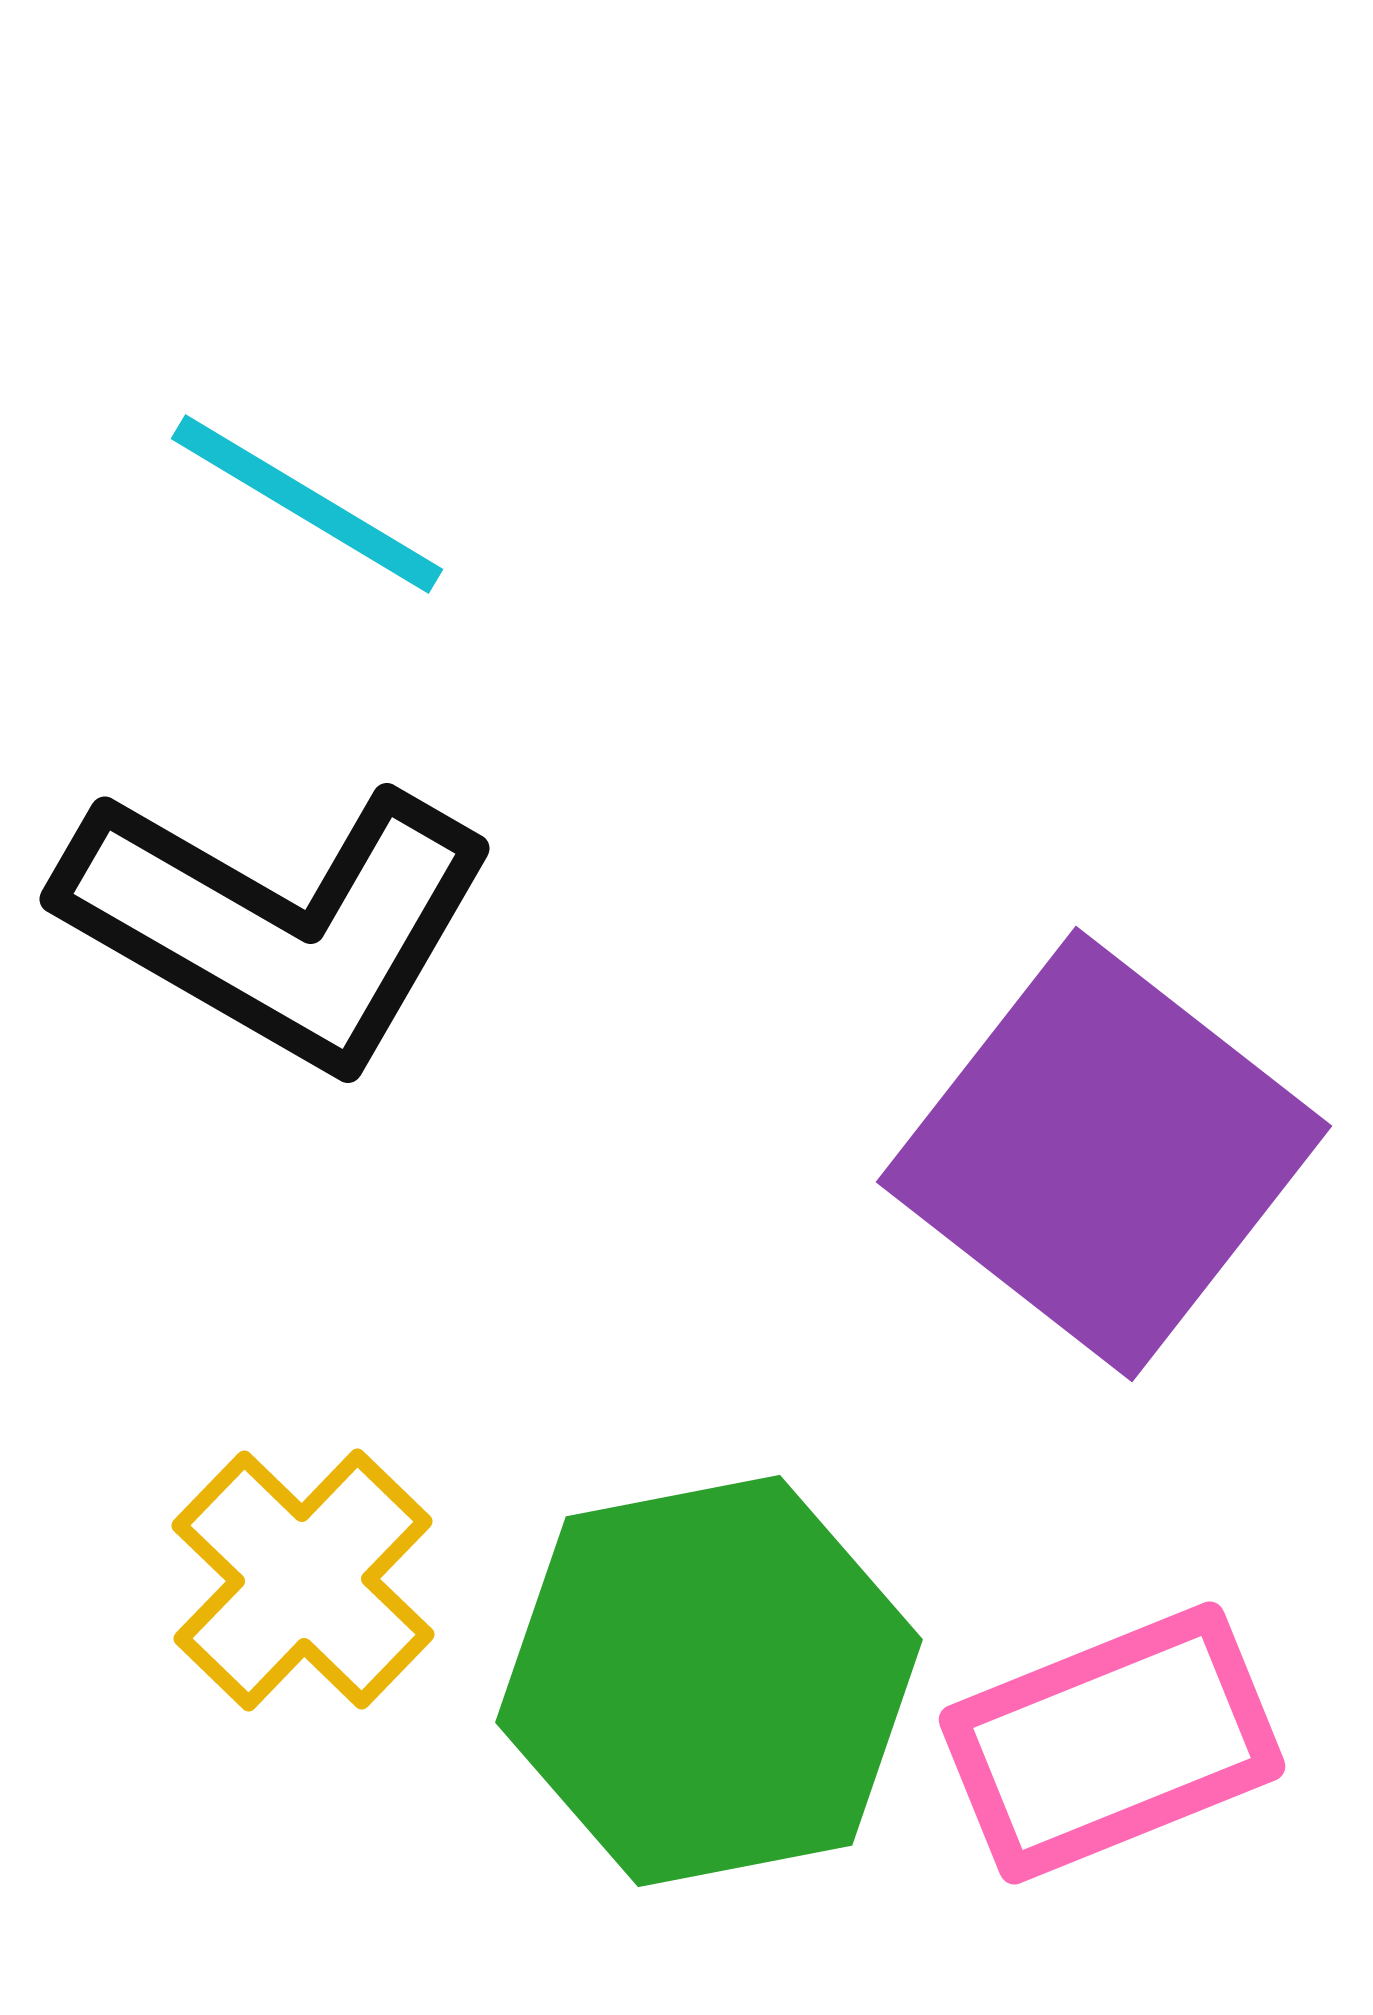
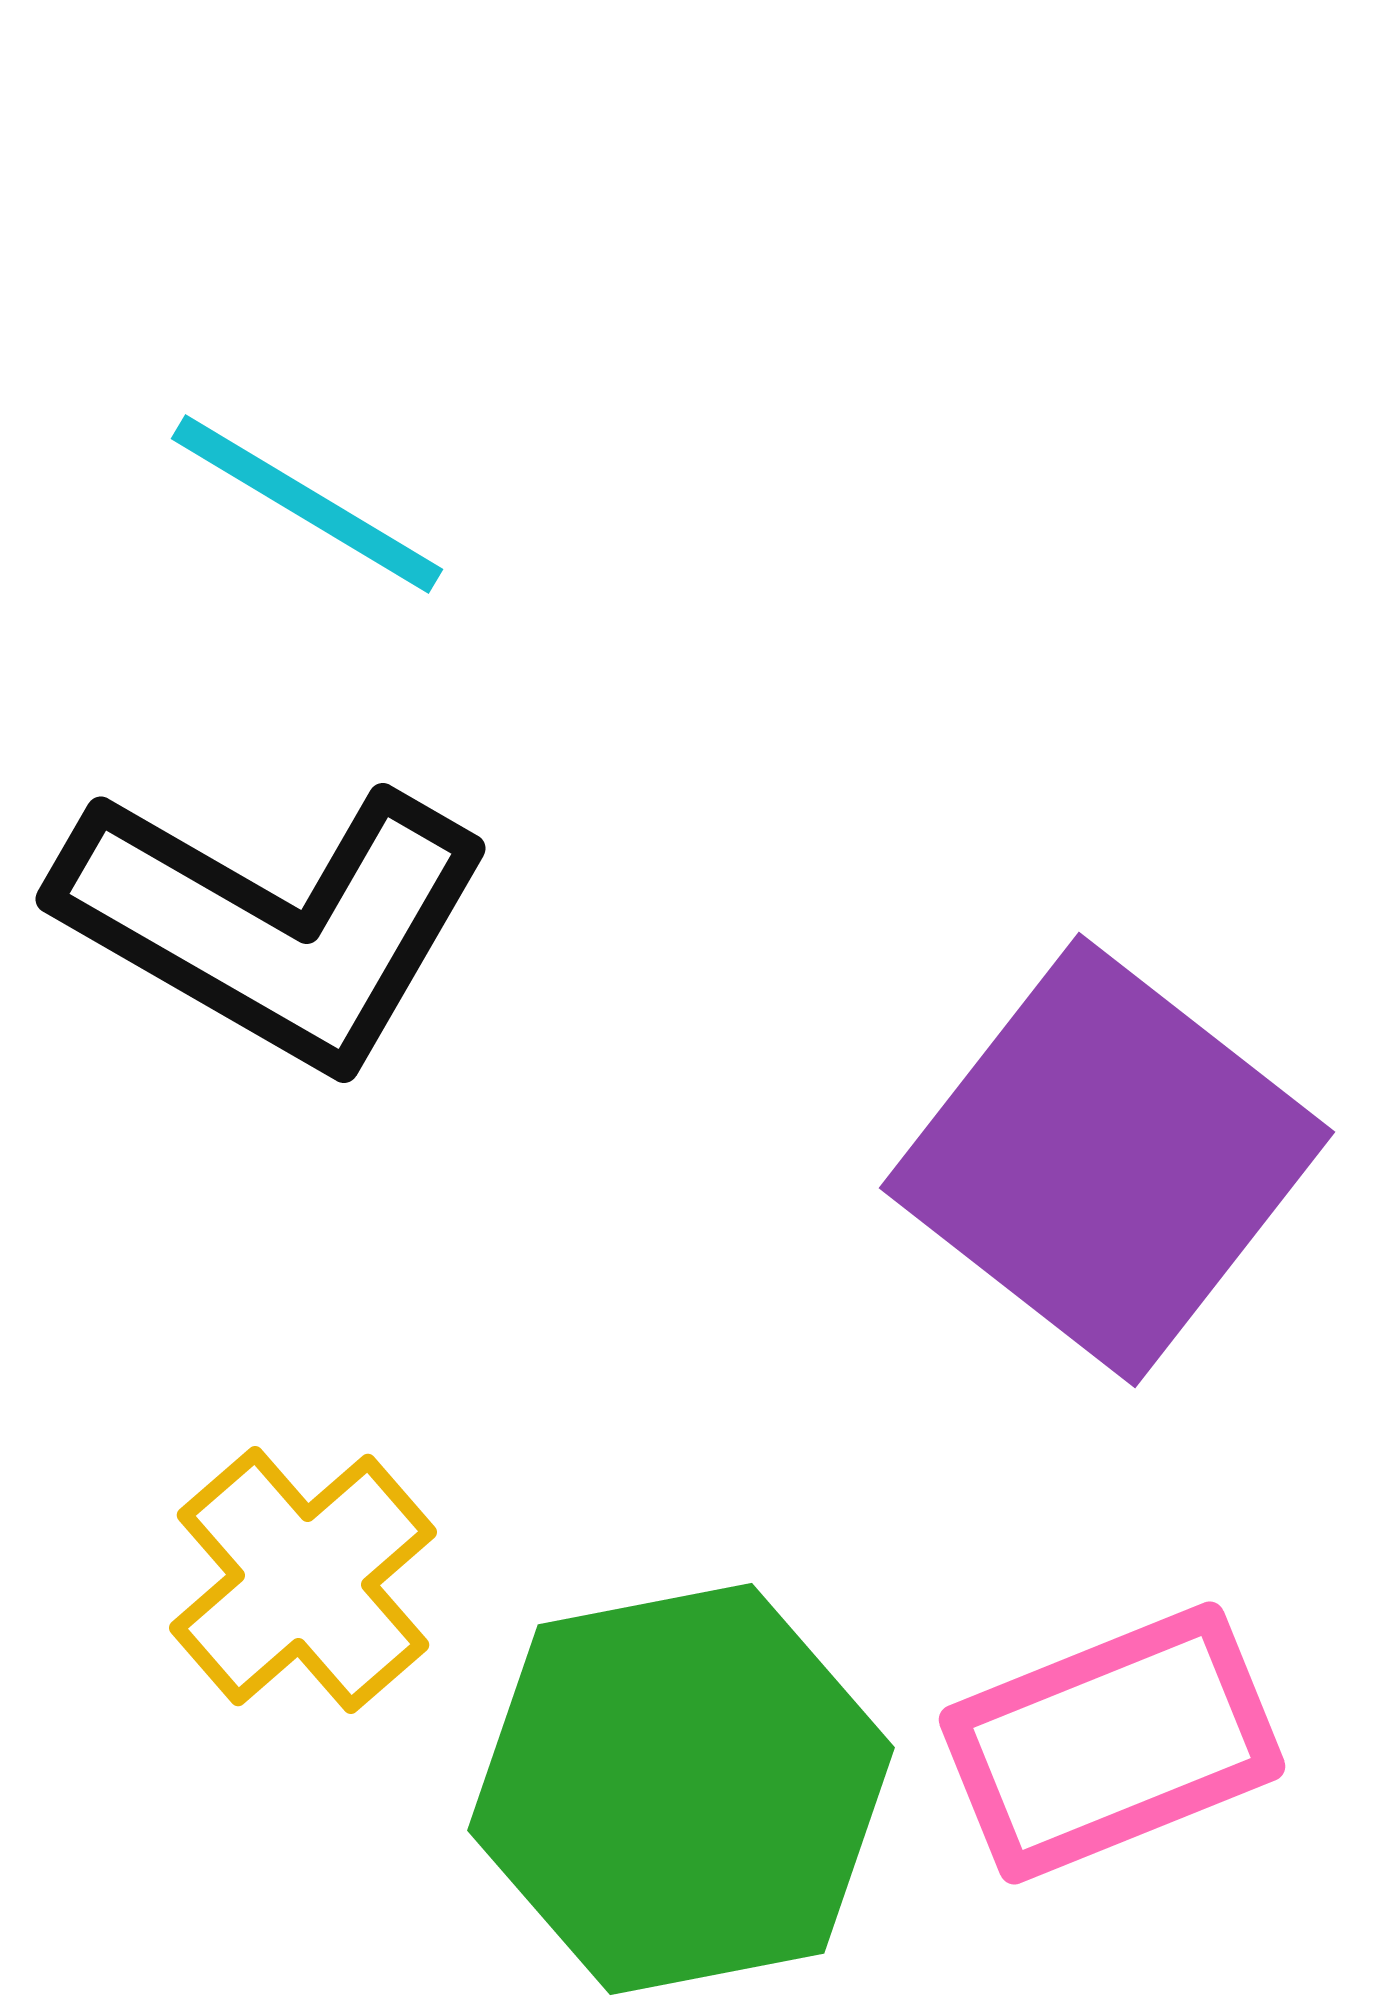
black L-shape: moved 4 px left
purple square: moved 3 px right, 6 px down
yellow cross: rotated 5 degrees clockwise
green hexagon: moved 28 px left, 108 px down
